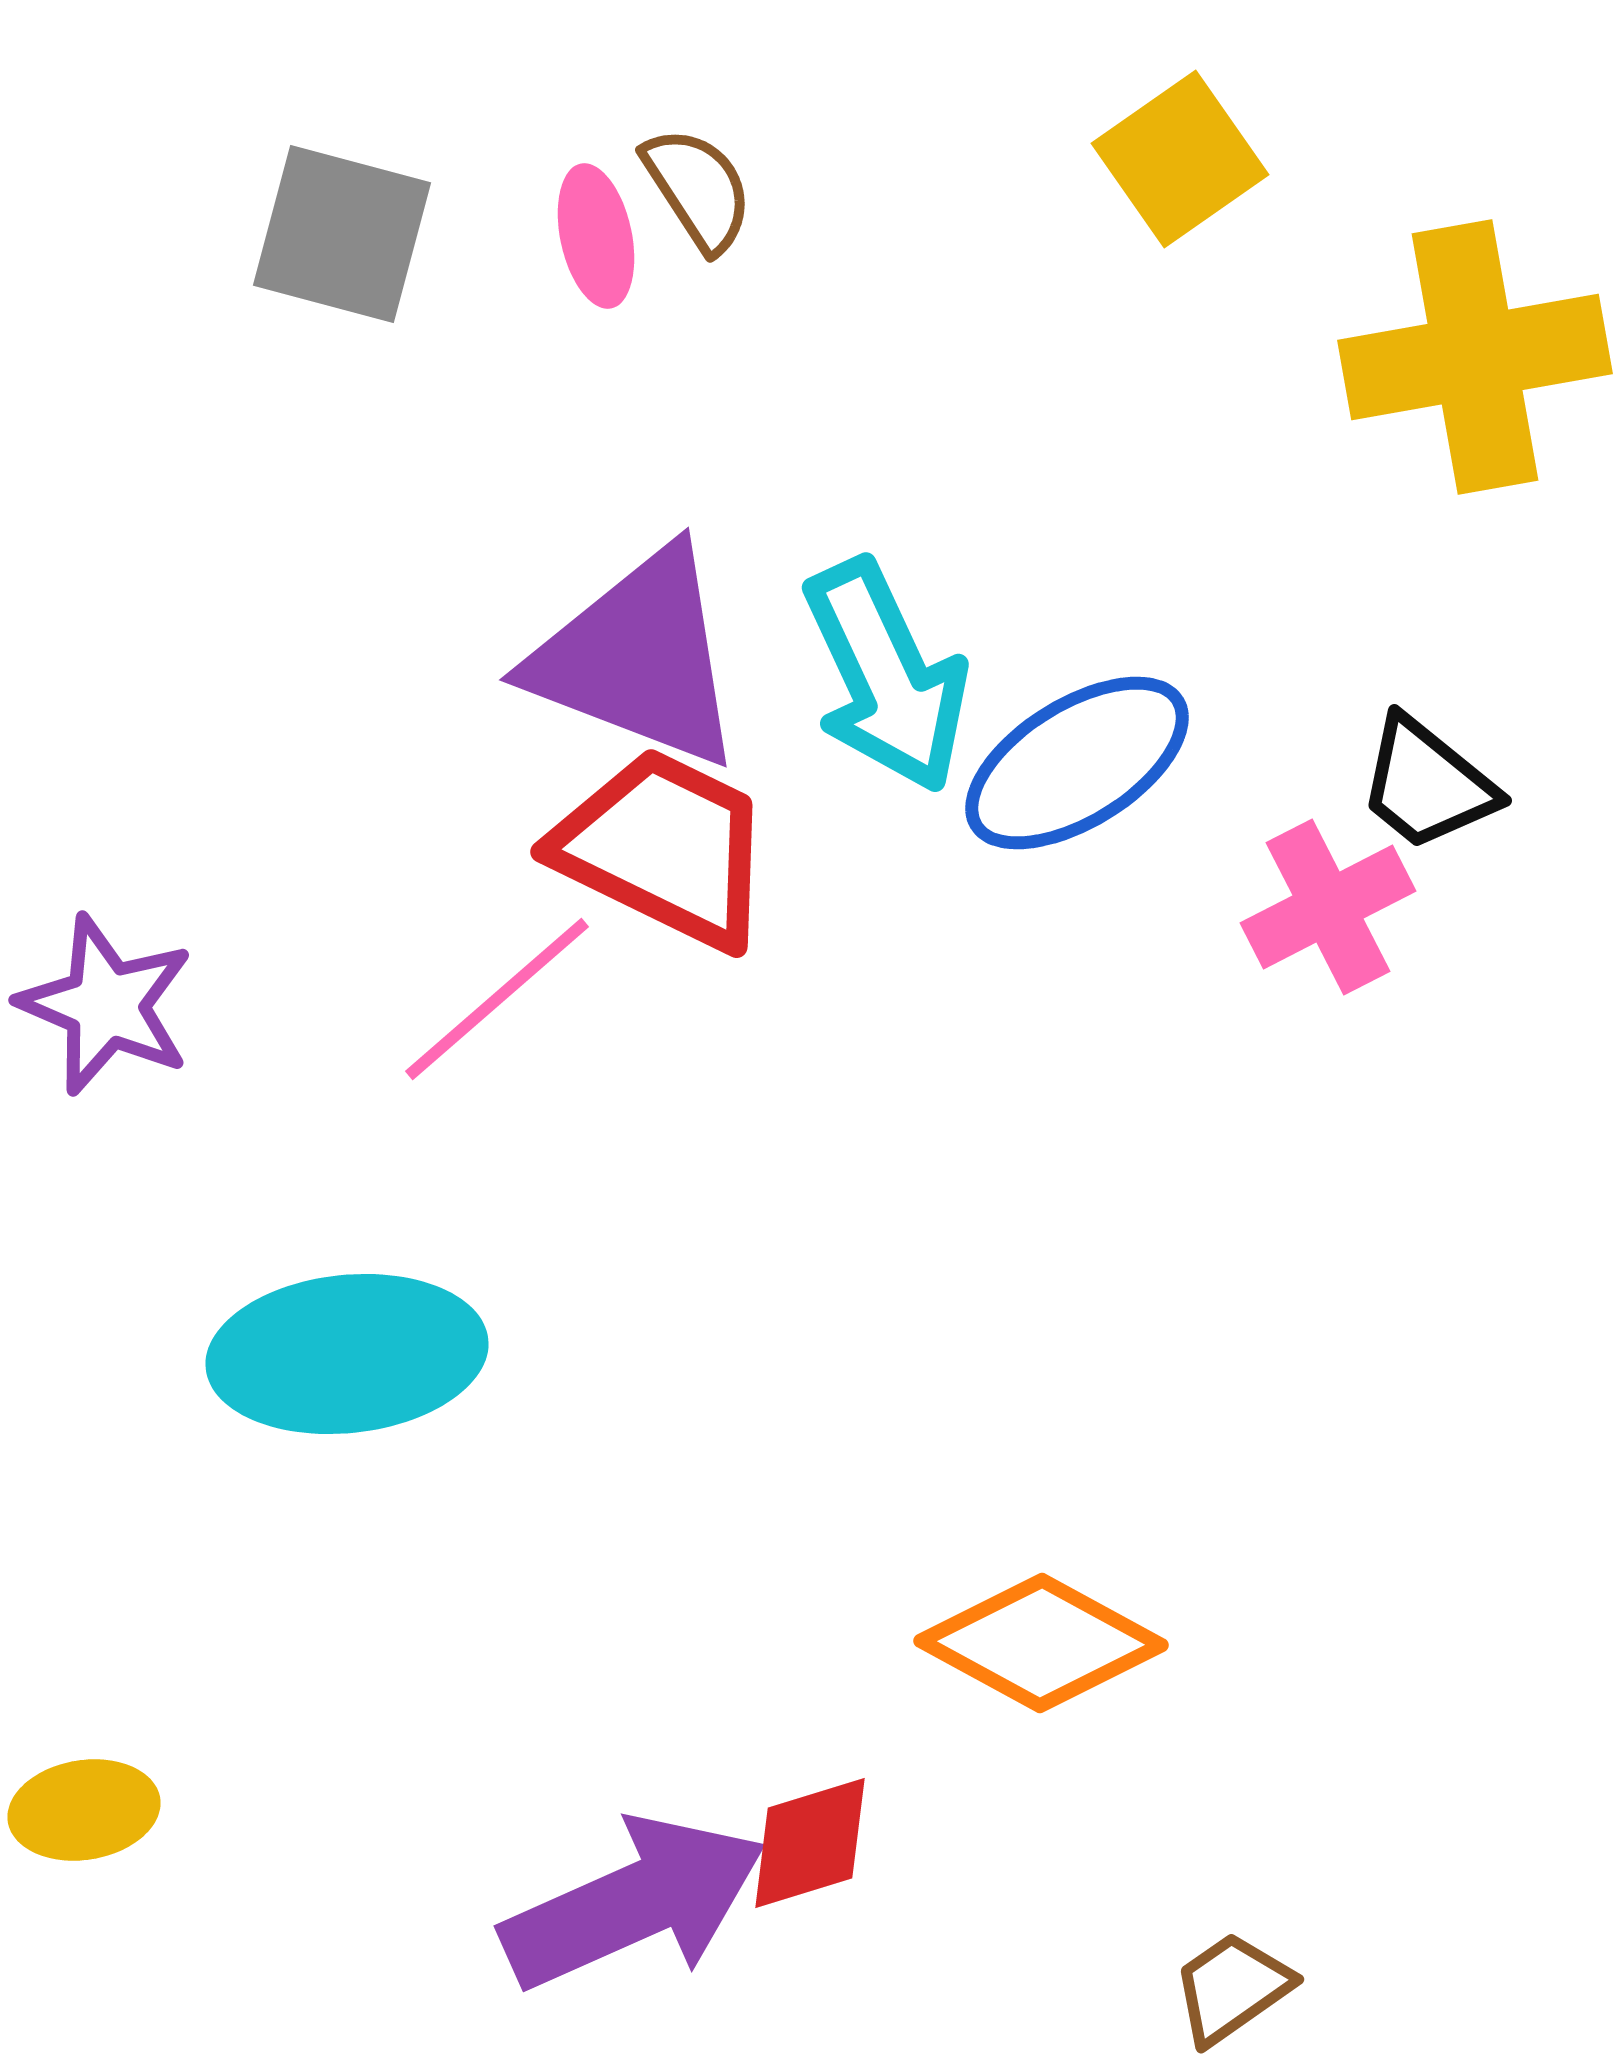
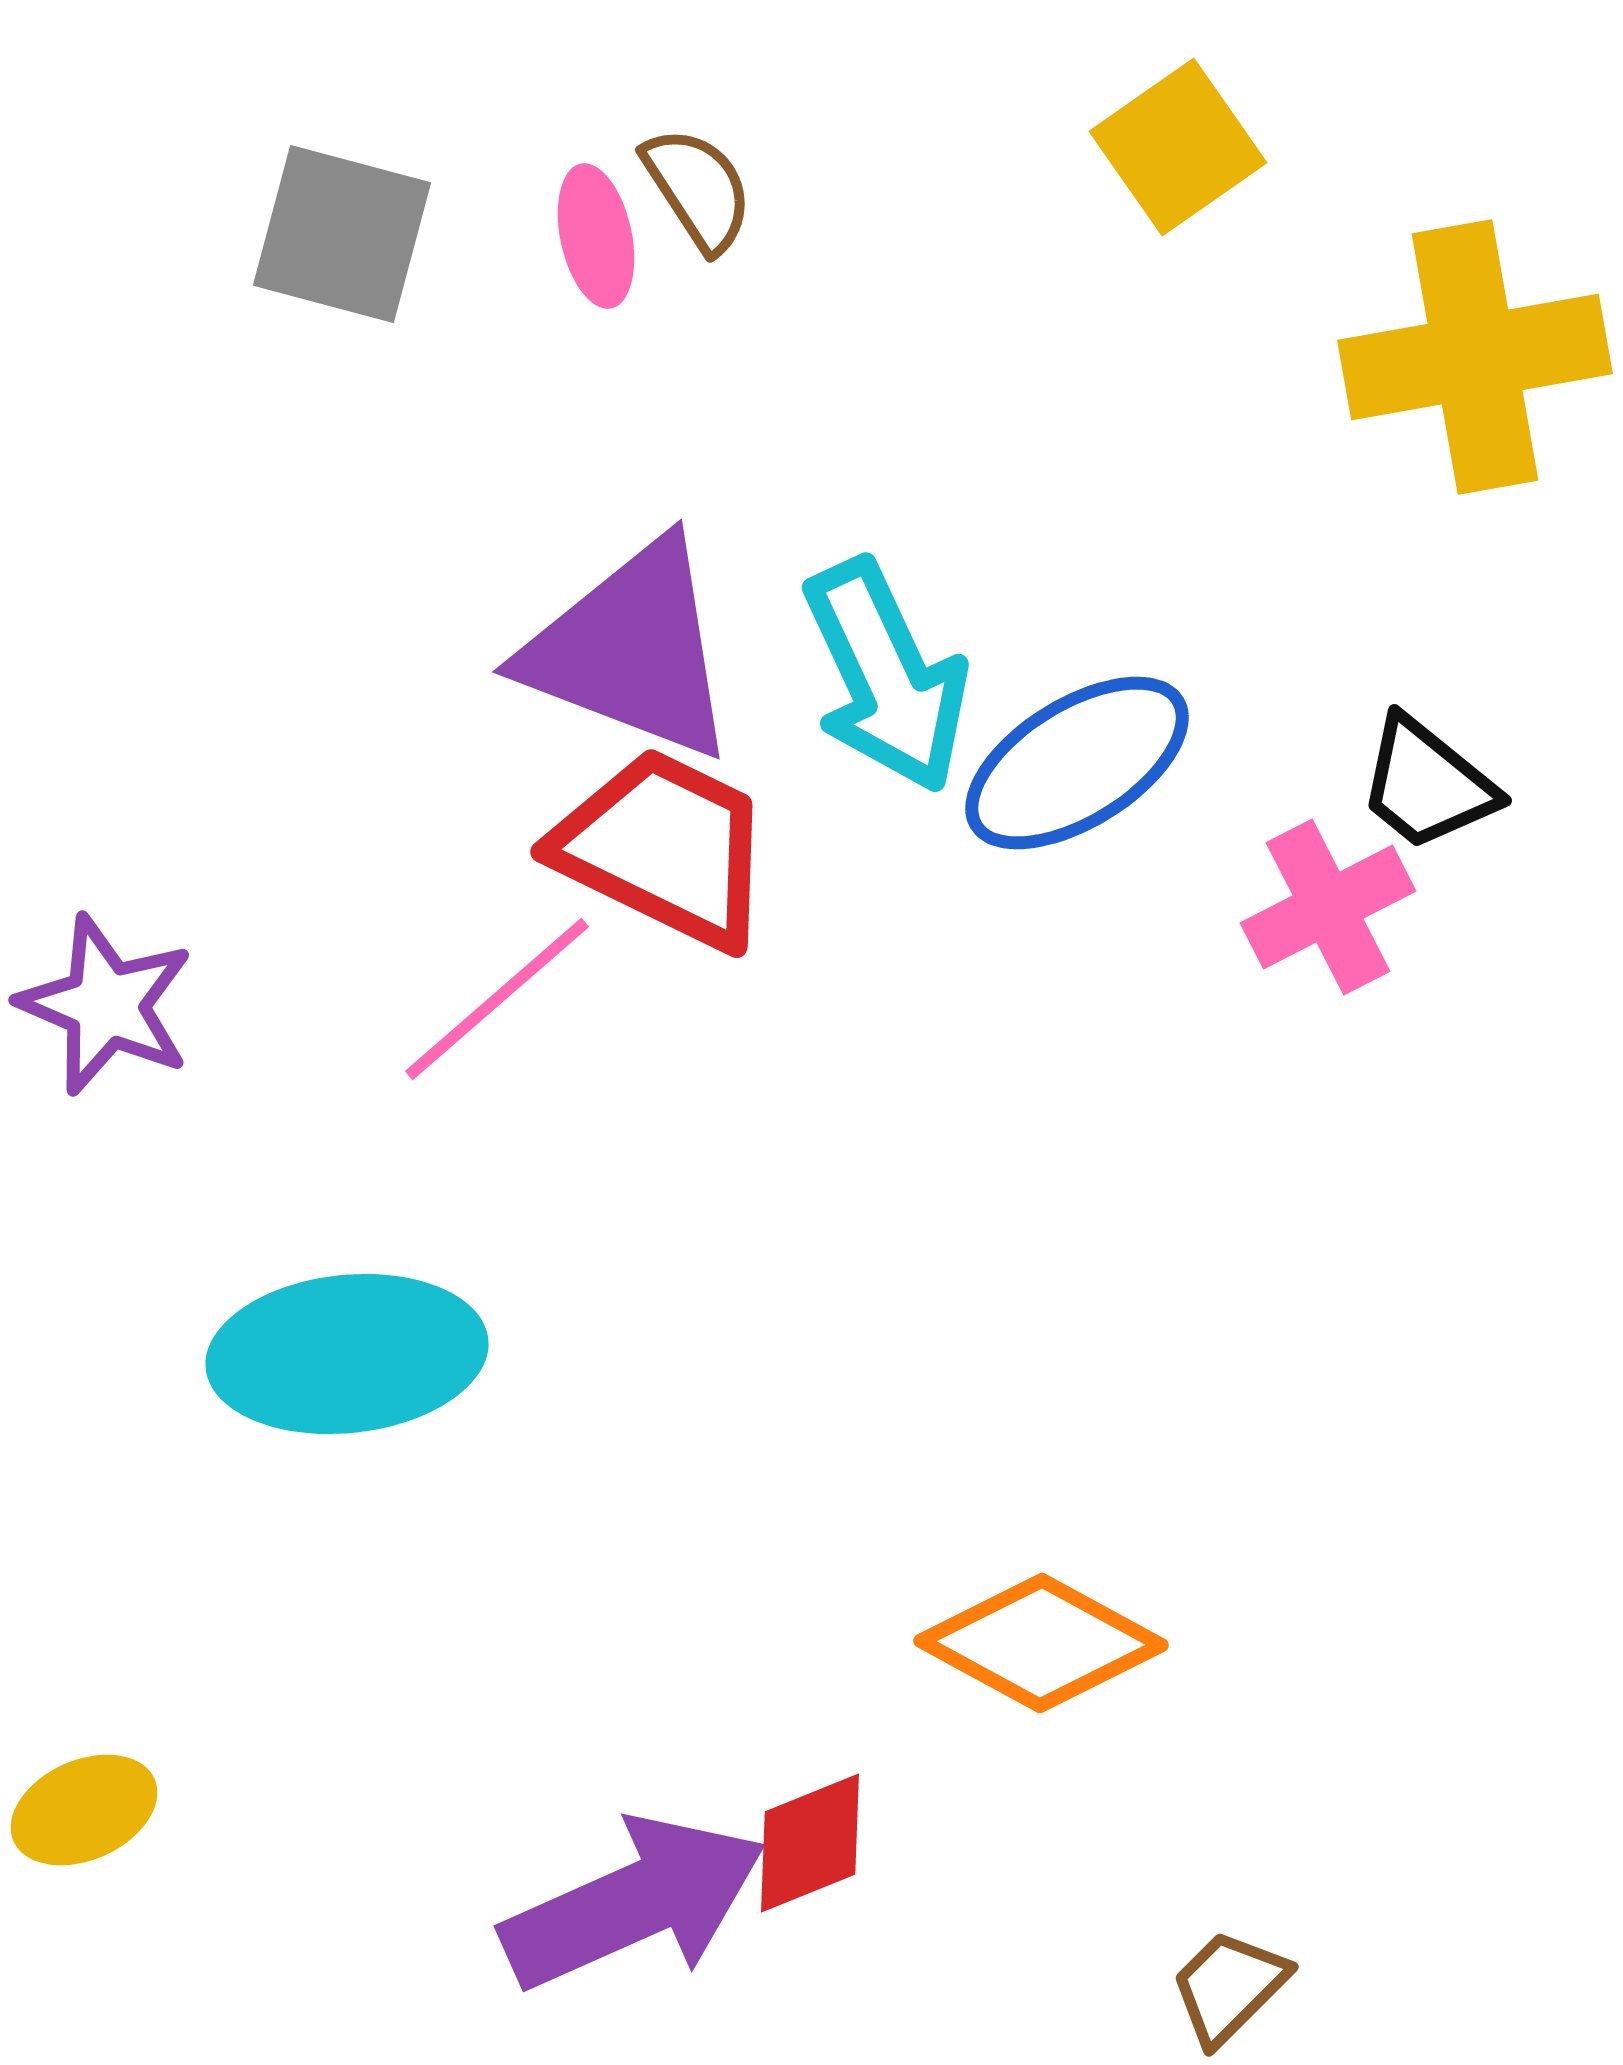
yellow square: moved 2 px left, 12 px up
purple triangle: moved 7 px left, 8 px up
yellow ellipse: rotated 15 degrees counterclockwise
red diamond: rotated 5 degrees counterclockwise
brown trapezoid: moved 3 px left, 1 px up; rotated 10 degrees counterclockwise
